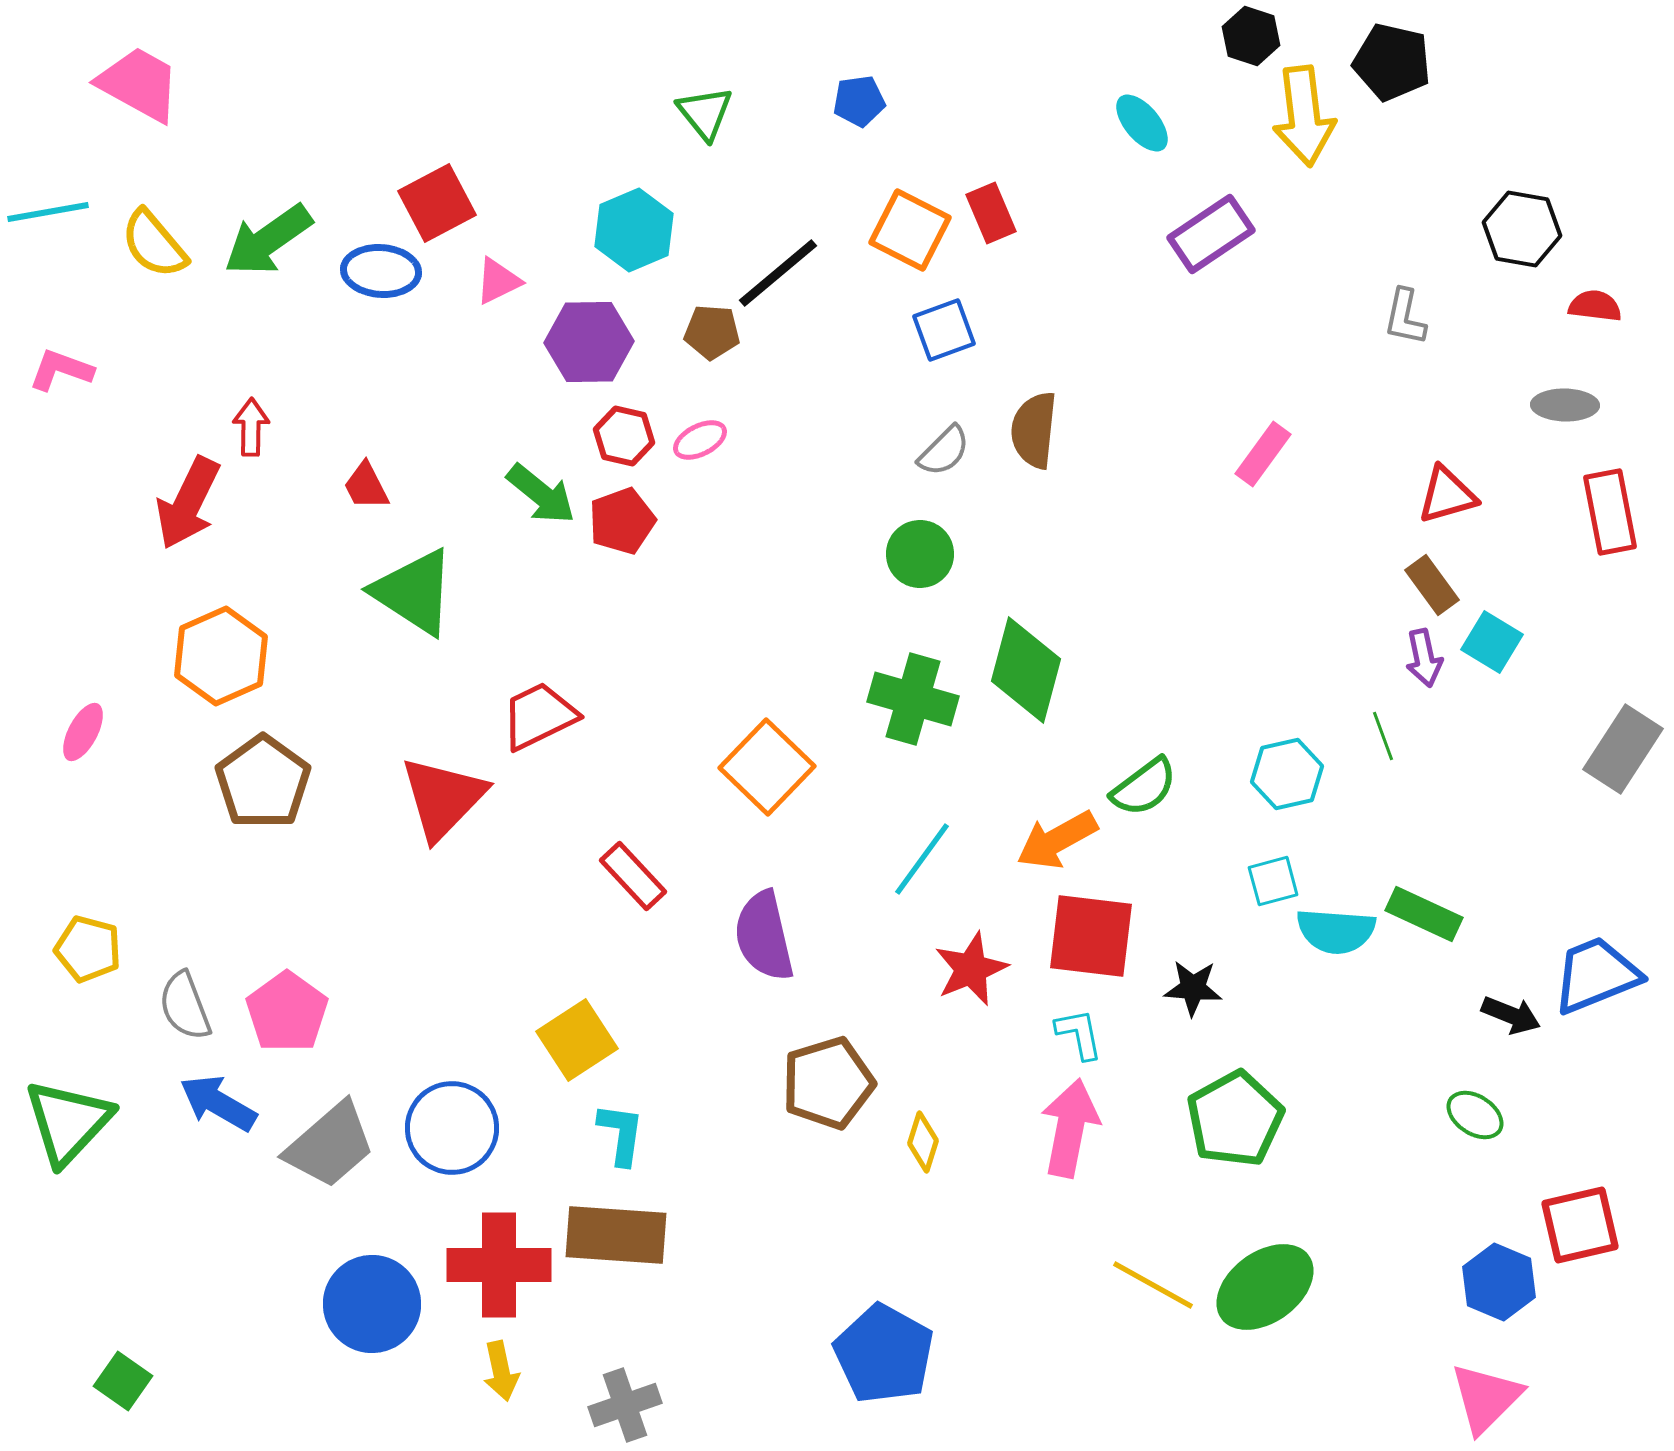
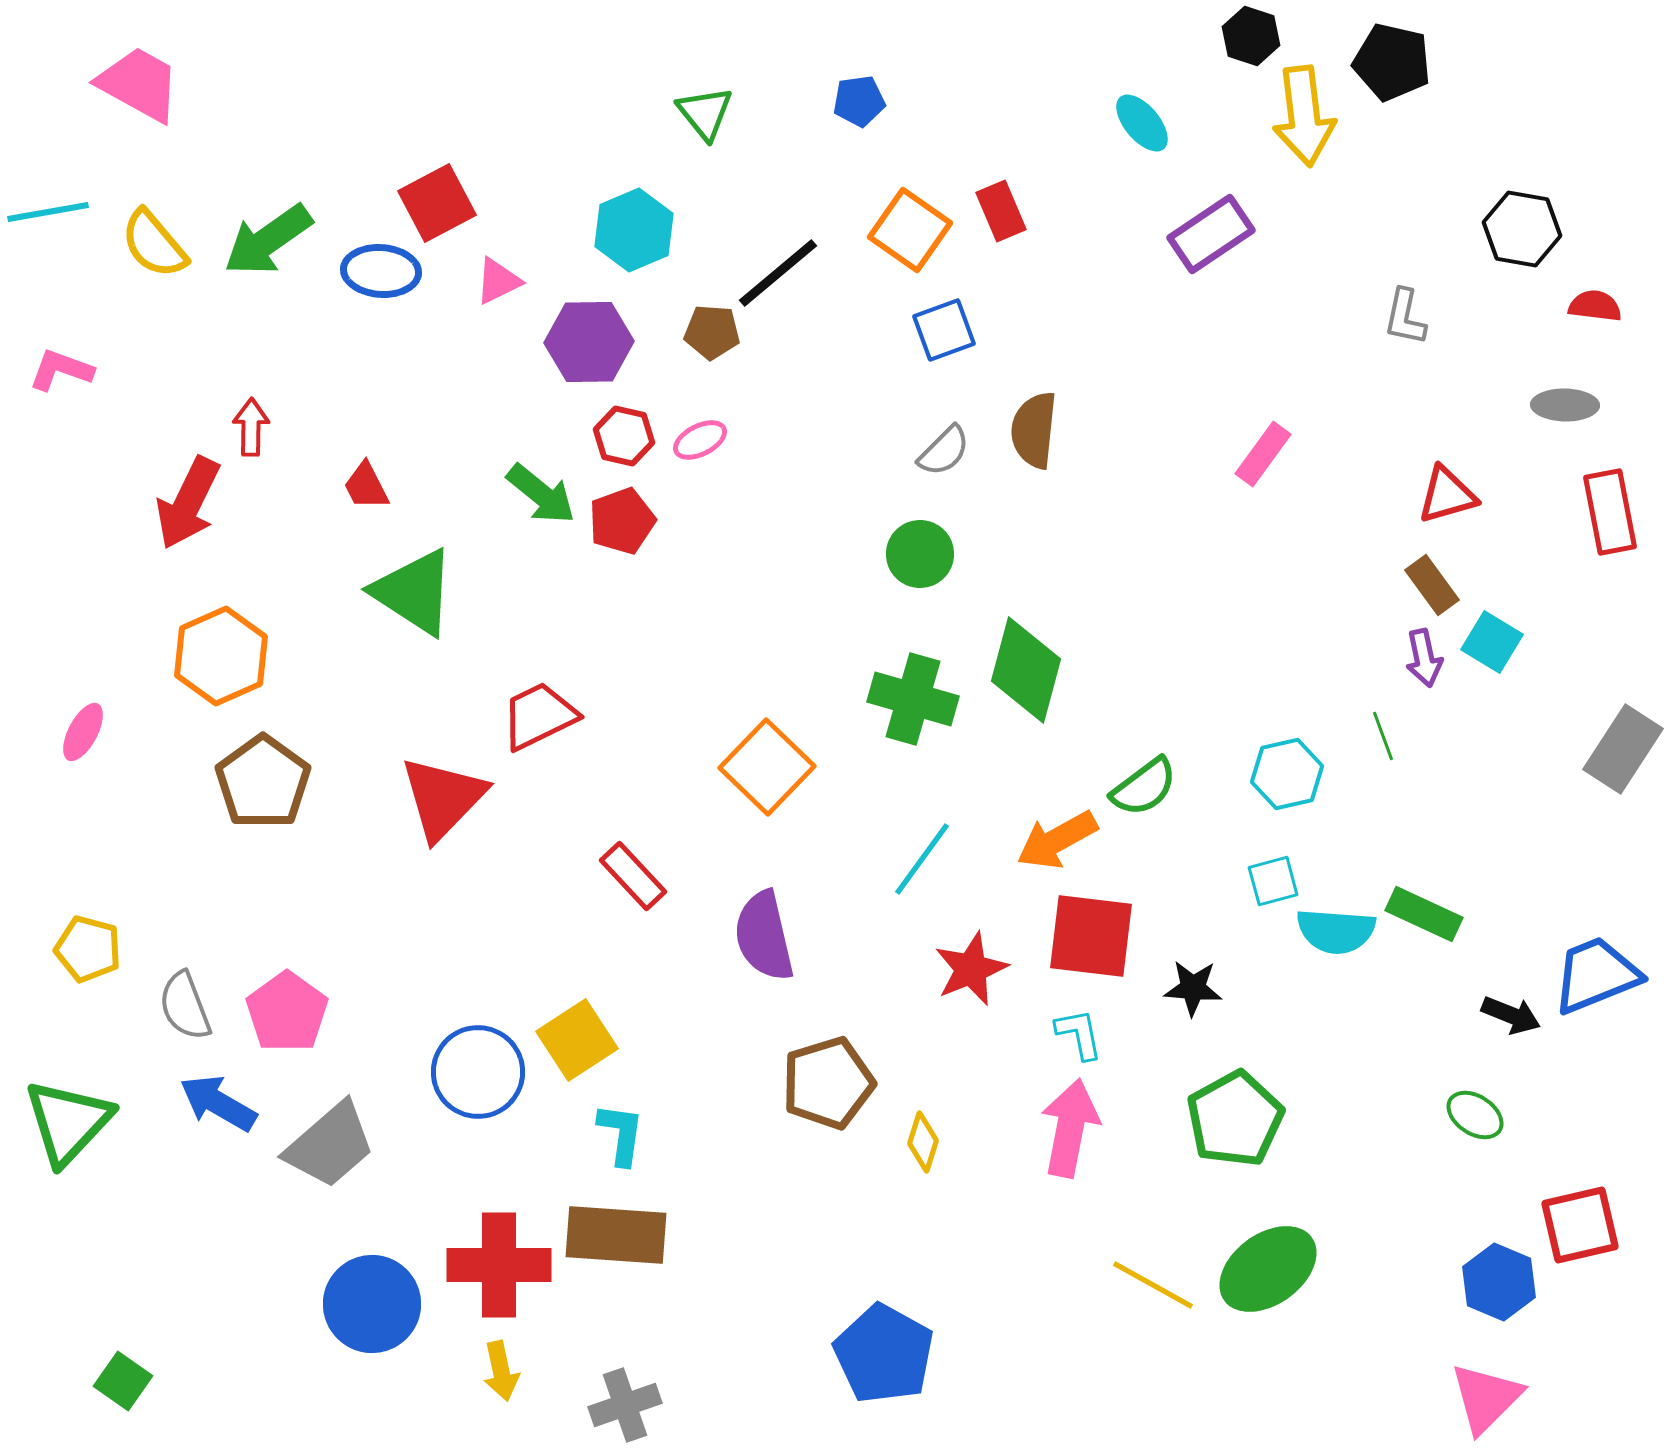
red rectangle at (991, 213): moved 10 px right, 2 px up
orange square at (910, 230): rotated 8 degrees clockwise
blue circle at (452, 1128): moved 26 px right, 56 px up
green ellipse at (1265, 1287): moved 3 px right, 18 px up
